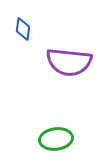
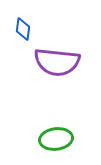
purple semicircle: moved 12 px left
